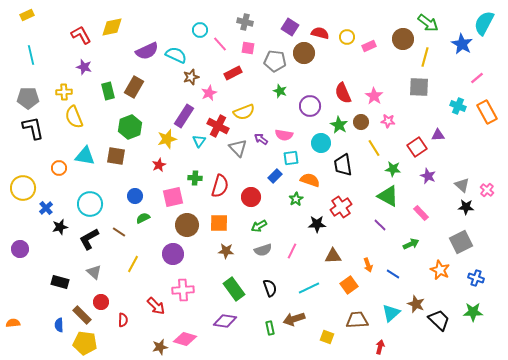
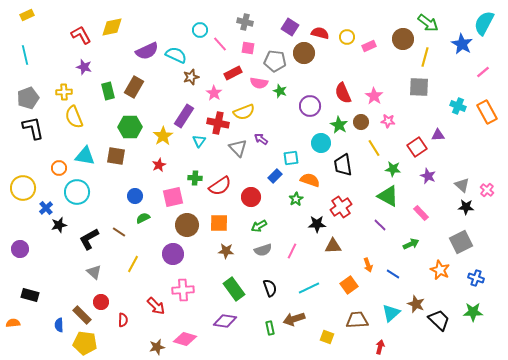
cyan line at (31, 55): moved 6 px left
pink line at (477, 78): moved 6 px right, 6 px up
pink star at (209, 93): moved 5 px right; rotated 14 degrees counterclockwise
gray pentagon at (28, 98): rotated 20 degrees counterclockwise
red cross at (218, 126): moved 3 px up; rotated 15 degrees counterclockwise
green hexagon at (130, 127): rotated 20 degrees clockwise
pink semicircle at (284, 135): moved 25 px left, 52 px up
yellow star at (167, 139): moved 4 px left, 3 px up; rotated 18 degrees counterclockwise
red semicircle at (220, 186): rotated 40 degrees clockwise
cyan circle at (90, 204): moved 13 px left, 12 px up
black star at (60, 227): moved 1 px left, 2 px up
brown triangle at (333, 256): moved 10 px up
black rectangle at (60, 282): moved 30 px left, 13 px down
brown star at (160, 347): moved 3 px left
